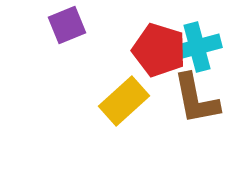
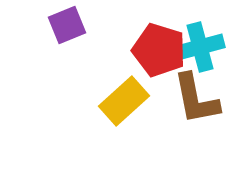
cyan cross: moved 3 px right
